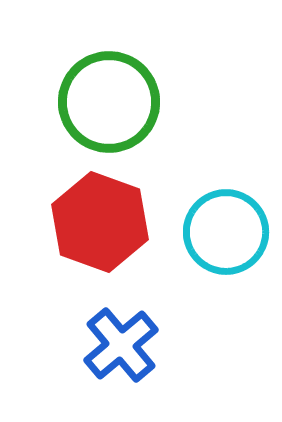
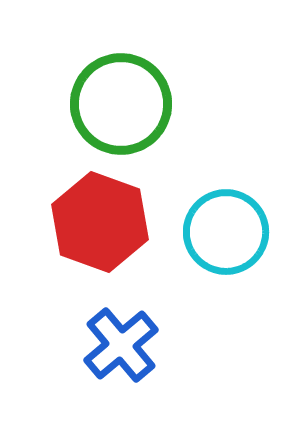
green circle: moved 12 px right, 2 px down
